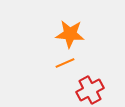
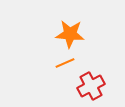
red cross: moved 1 px right, 4 px up
